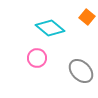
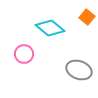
pink circle: moved 13 px left, 4 px up
gray ellipse: moved 2 px left, 1 px up; rotated 25 degrees counterclockwise
